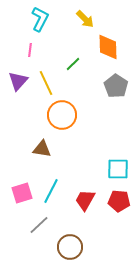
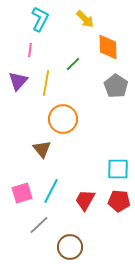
yellow line: rotated 35 degrees clockwise
orange circle: moved 1 px right, 4 px down
brown triangle: rotated 42 degrees clockwise
